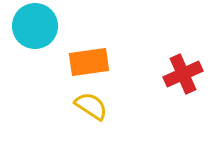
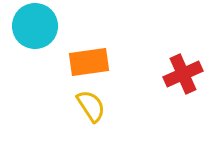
yellow semicircle: rotated 24 degrees clockwise
